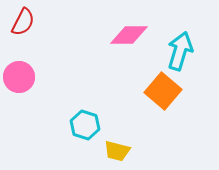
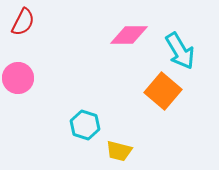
cyan arrow: rotated 132 degrees clockwise
pink circle: moved 1 px left, 1 px down
yellow trapezoid: moved 2 px right
